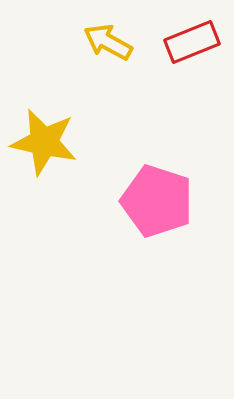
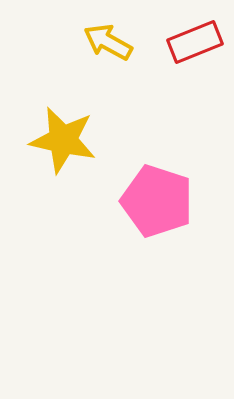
red rectangle: moved 3 px right
yellow star: moved 19 px right, 2 px up
